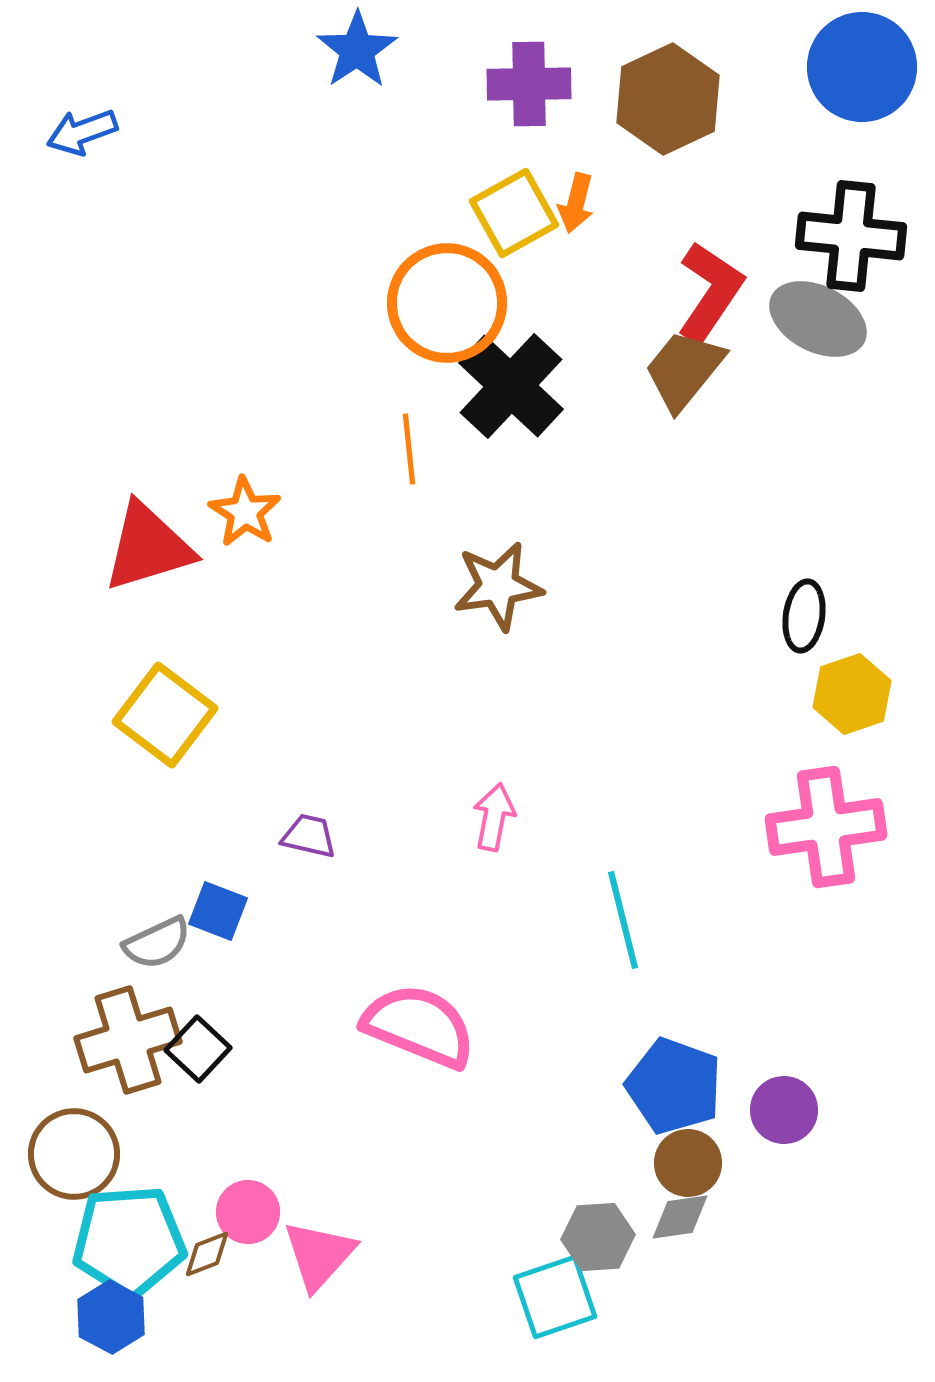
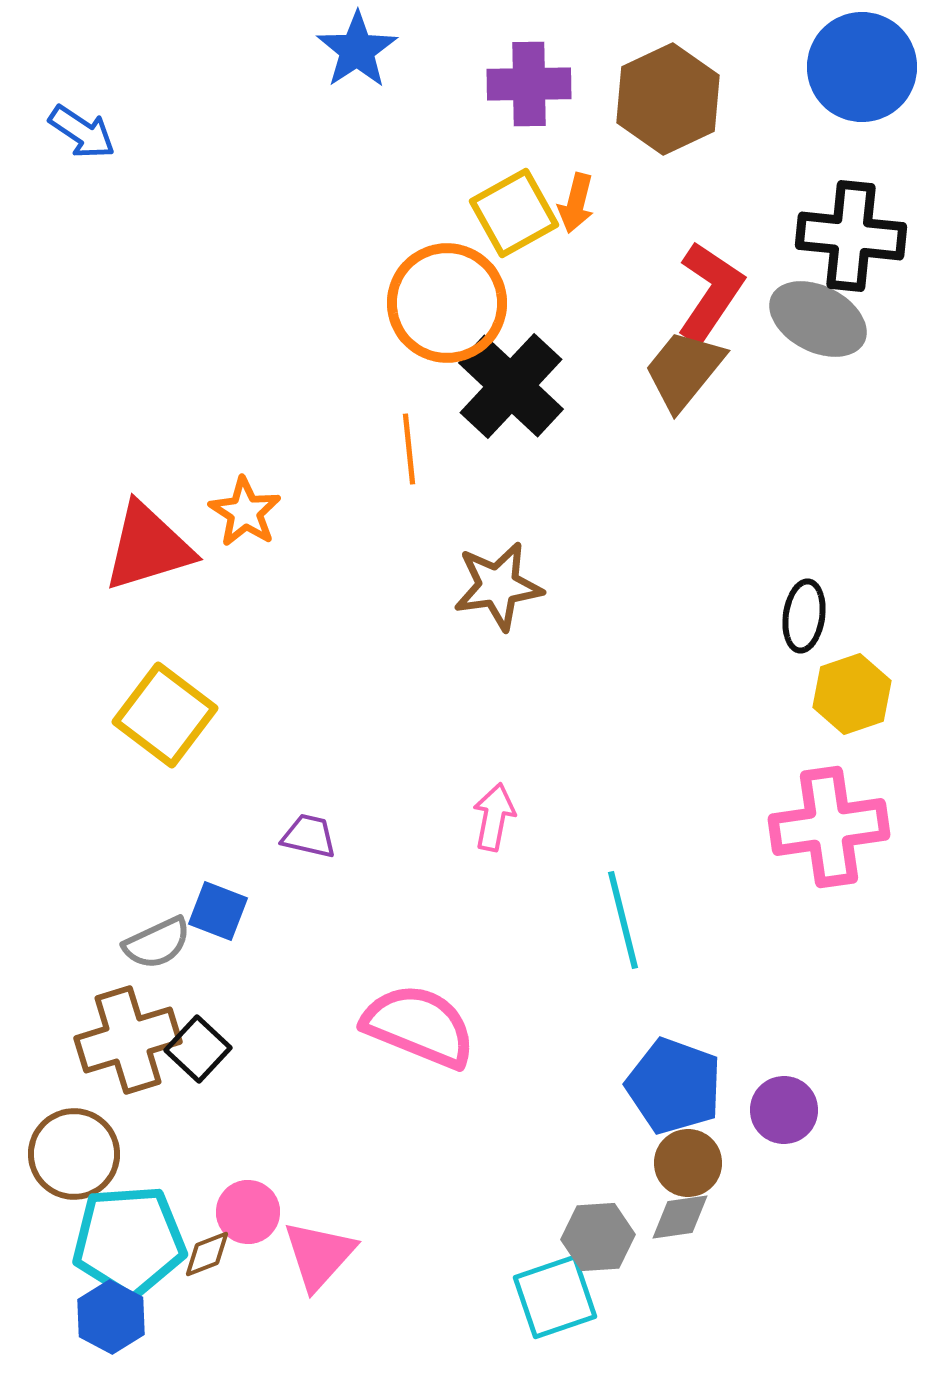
blue arrow at (82, 132): rotated 126 degrees counterclockwise
pink cross at (826, 827): moved 3 px right
